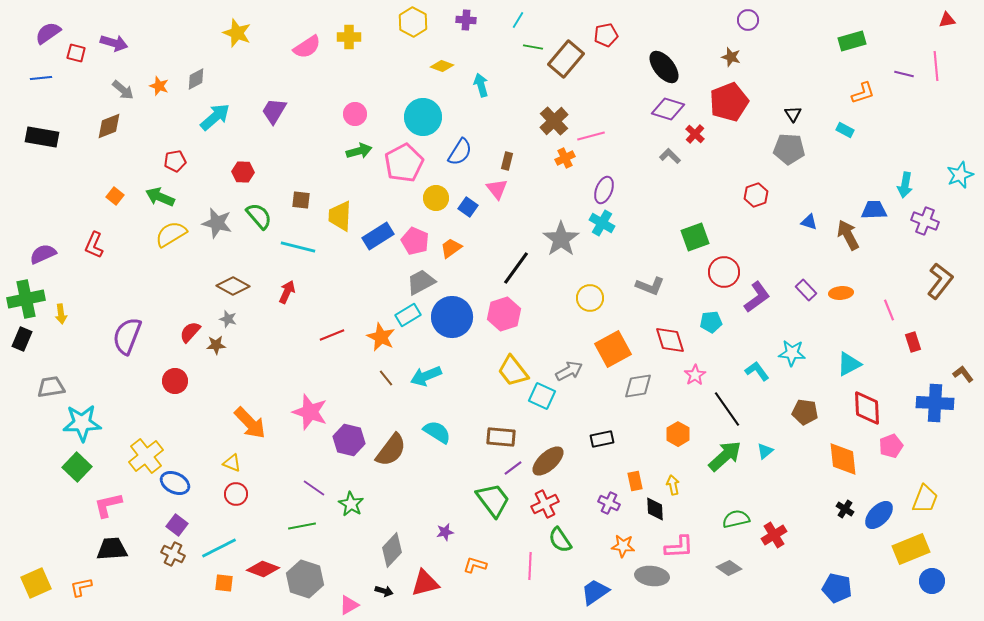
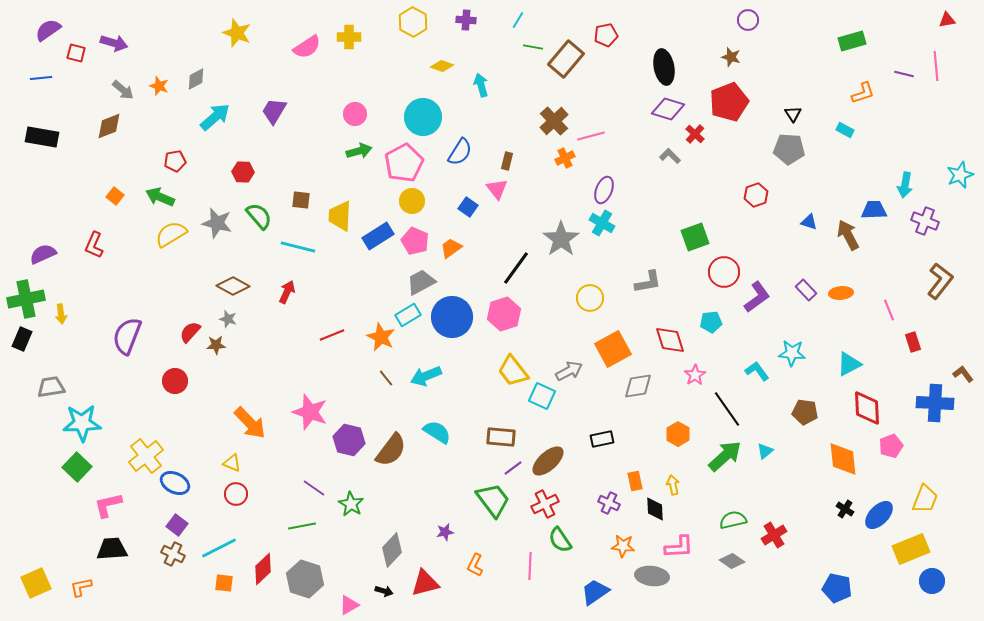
purple semicircle at (48, 33): moved 3 px up
black ellipse at (664, 67): rotated 28 degrees clockwise
yellow circle at (436, 198): moved 24 px left, 3 px down
gray L-shape at (650, 286): moved 2 px left, 4 px up; rotated 32 degrees counterclockwise
green semicircle at (736, 519): moved 3 px left, 1 px down
orange L-shape at (475, 565): rotated 80 degrees counterclockwise
gray diamond at (729, 568): moved 3 px right, 7 px up
red diamond at (263, 569): rotated 64 degrees counterclockwise
